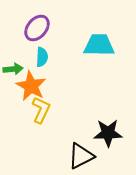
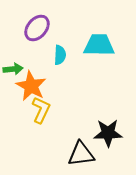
cyan semicircle: moved 18 px right, 2 px up
black triangle: moved 2 px up; rotated 20 degrees clockwise
